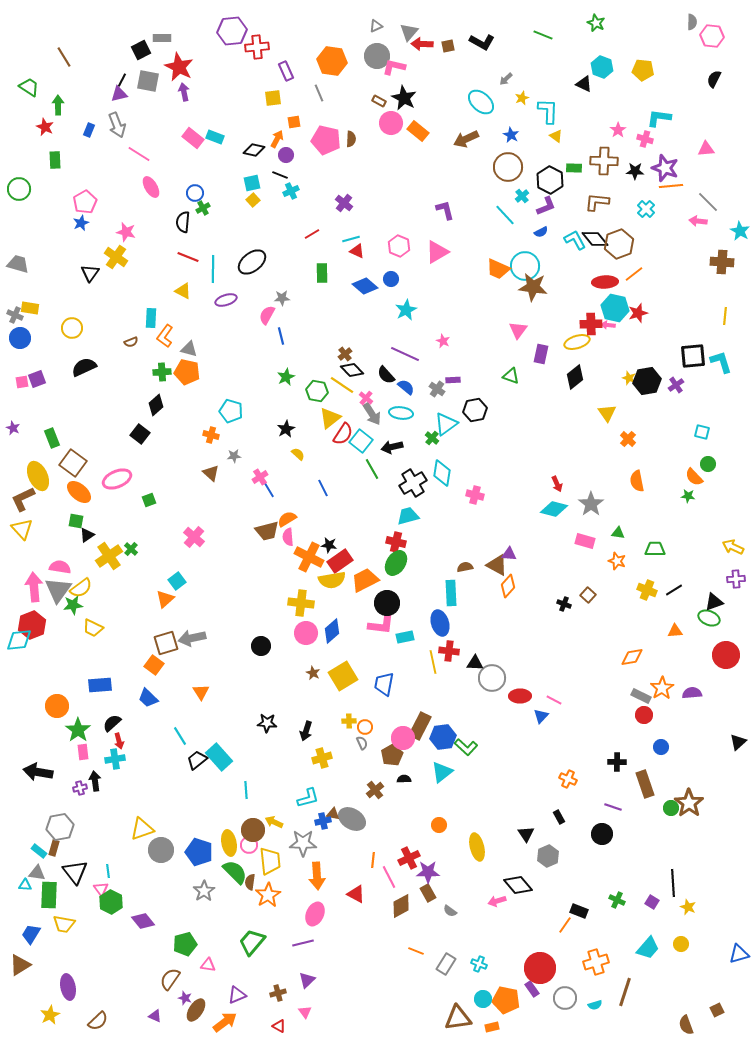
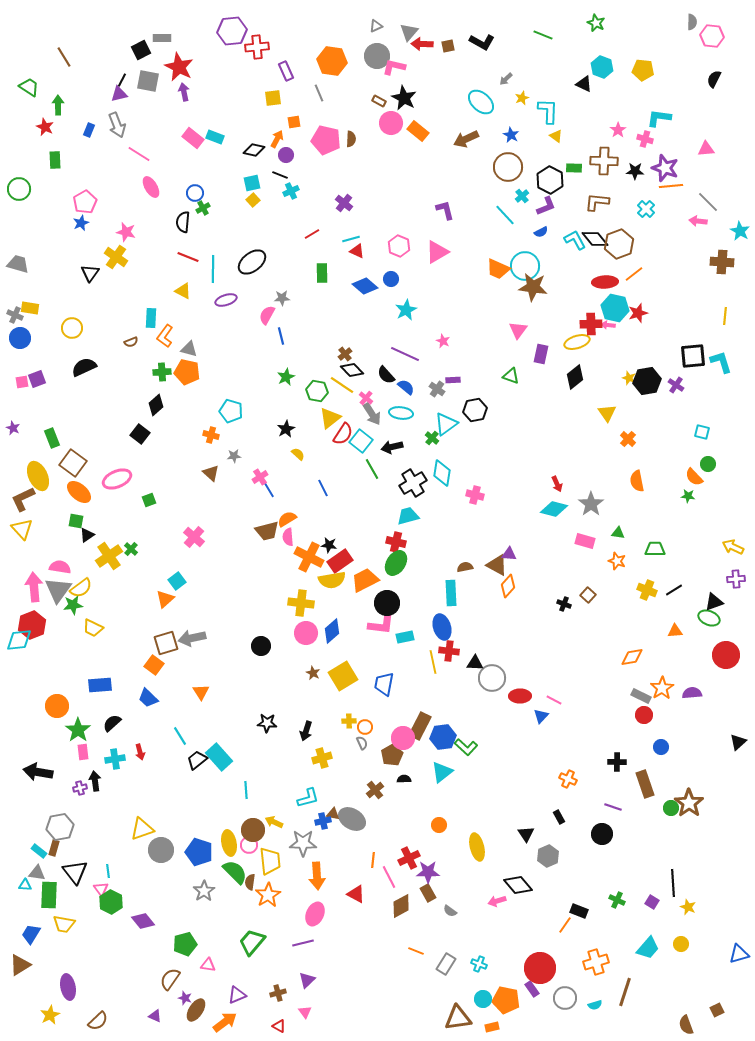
purple cross at (676, 385): rotated 21 degrees counterclockwise
blue ellipse at (440, 623): moved 2 px right, 4 px down
red arrow at (119, 741): moved 21 px right, 11 px down
